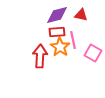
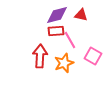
red rectangle: moved 1 px left, 1 px up
pink line: moved 3 px left; rotated 18 degrees counterclockwise
orange star: moved 4 px right, 16 px down; rotated 18 degrees clockwise
pink square: moved 3 px down
